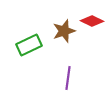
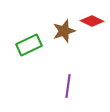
purple line: moved 8 px down
